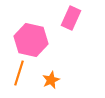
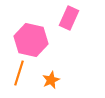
pink rectangle: moved 2 px left
